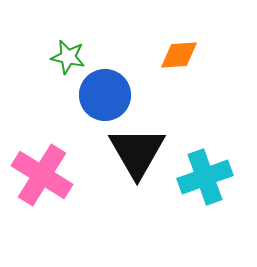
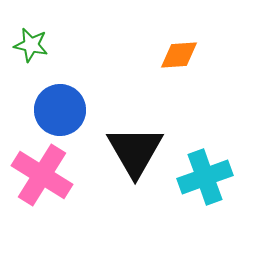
green star: moved 37 px left, 12 px up
blue circle: moved 45 px left, 15 px down
black triangle: moved 2 px left, 1 px up
